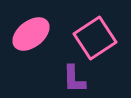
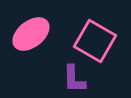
pink square: moved 3 px down; rotated 27 degrees counterclockwise
